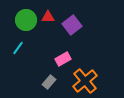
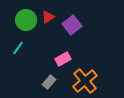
red triangle: rotated 32 degrees counterclockwise
